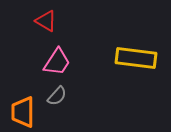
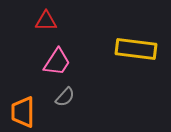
red triangle: rotated 30 degrees counterclockwise
yellow rectangle: moved 9 px up
gray semicircle: moved 8 px right, 1 px down
